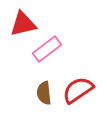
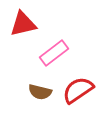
pink rectangle: moved 7 px right, 4 px down
brown semicircle: moved 4 px left, 1 px up; rotated 70 degrees counterclockwise
